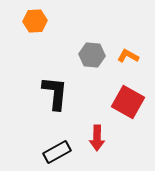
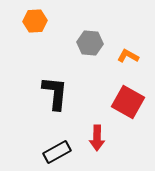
gray hexagon: moved 2 px left, 12 px up
